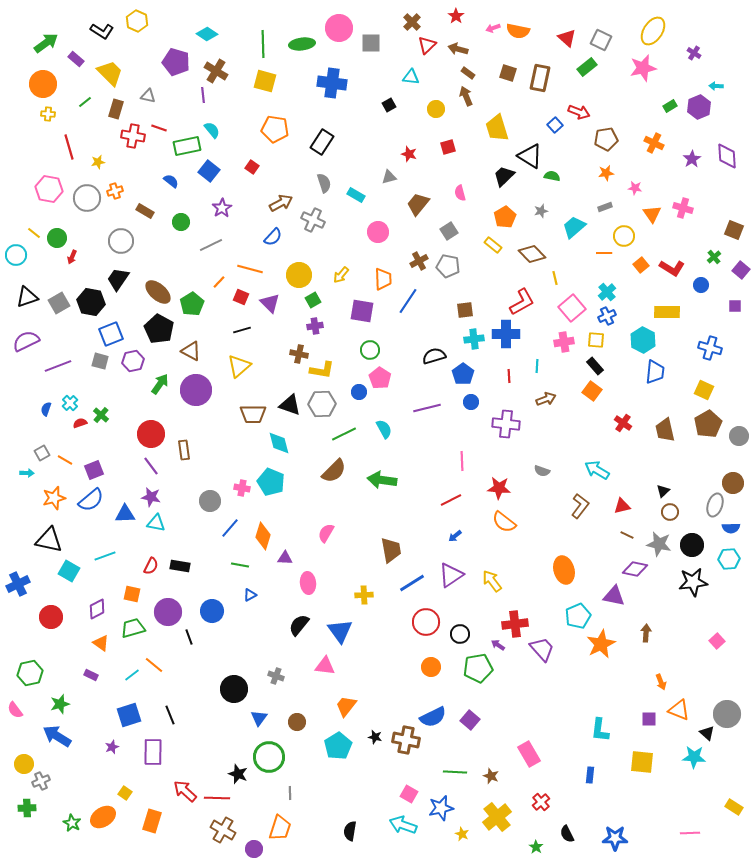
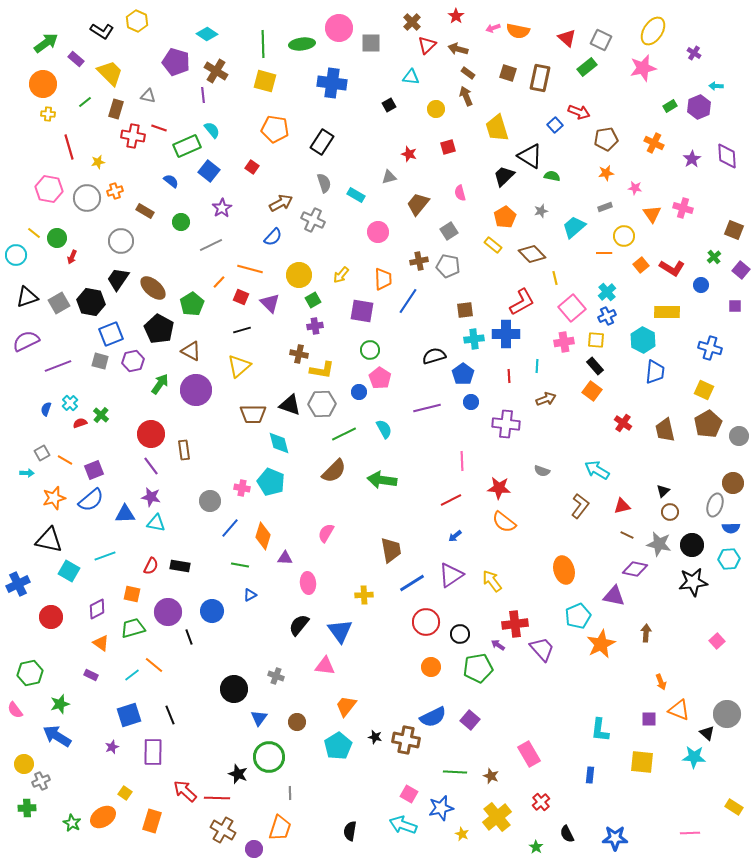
green rectangle at (187, 146): rotated 12 degrees counterclockwise
brown cross at (419, 261): rotated 18 degrees clockwise
brown ellipse at (158, 292): moved 5 px left, 4 px up
